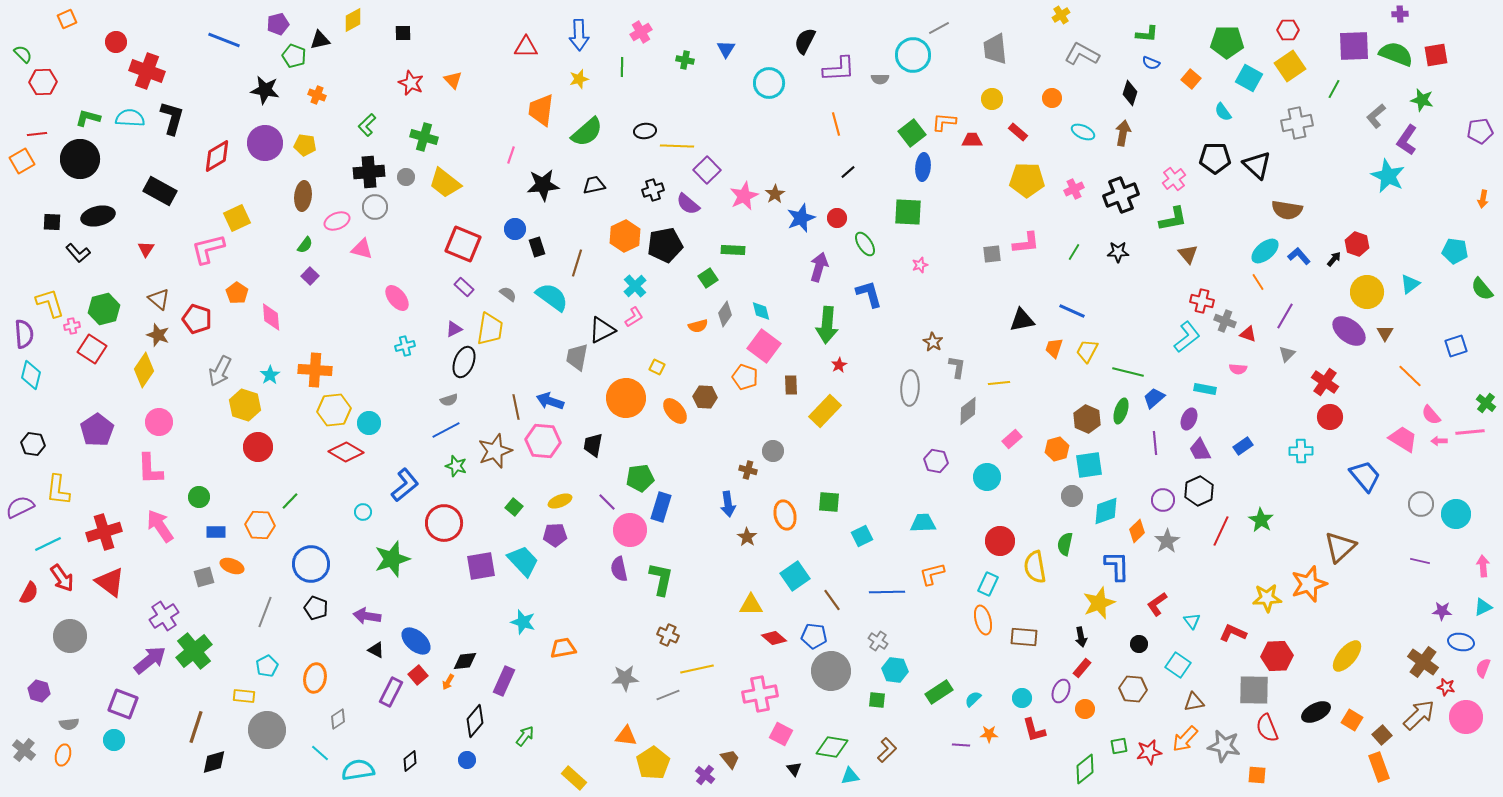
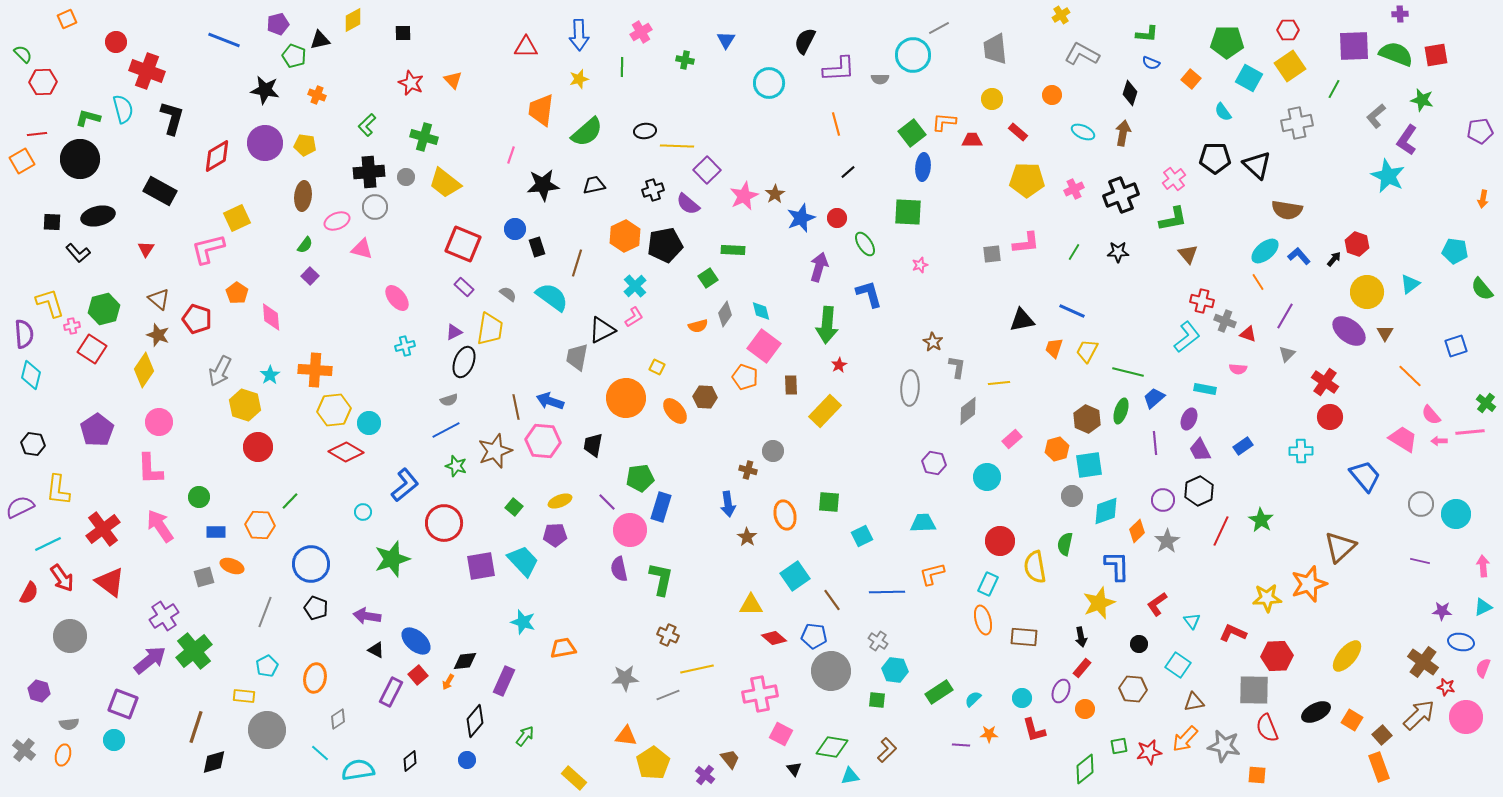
blue triangle at (726, 49): moved 9 px up
orange circle at (1052, 98): moved 3 px up
cyan semicircle at (130, 118): moved 7 px left, 9 px up; rotated 72 degrees clockwise
purple triangle at (454, 329): moved 3 px down
purple hexagon at (936, 461): moved 2 px left, 2 px down
red cross at (104, 532): moved 1 px left, 3 px up; rotated 20 degrees counterclockwise
